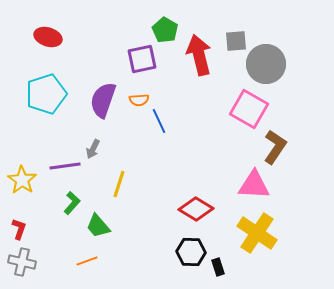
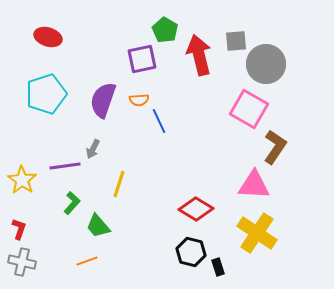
black hexagon: rotated 12 degrees clockwise
